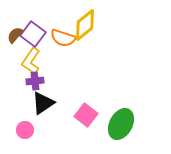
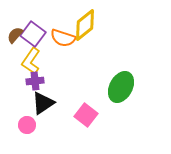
green ellipse: moved 37 px up
pink circle: moved 2 px right, 5 px up
